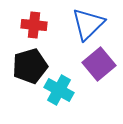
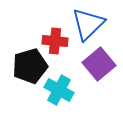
red cross: moved 21 px right, 16 px down
